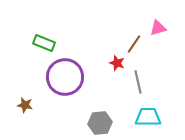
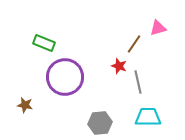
red star: moved 2 px right, 3 px down
